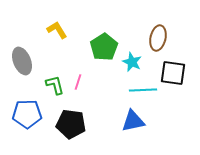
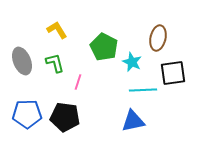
green pentagon: rotated 12 degrees counterclockwise
black square: rotated 16 degrees counterclockwise
green L-shape: moved 22 px up
black pentagon: moved 6 px left, 7 px up
